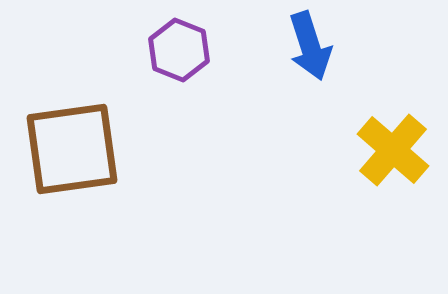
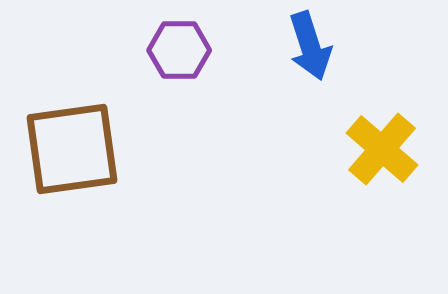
purple hexagon: rotated 22 degrees counterclockwise
yellow cross: moved 11 px left, 1 px up
